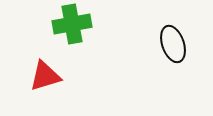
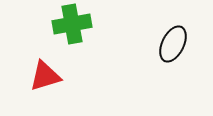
black ellipse: rotated 45 degrees clockwise
